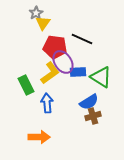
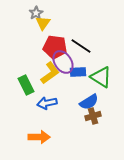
black line: moved 1 px left, 7 px down; rotated 10 degrees clockwise
blue arrow: rotated 96 degrees counterclockwise
